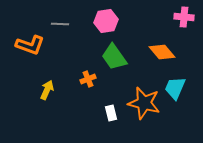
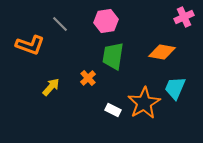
pink cross: rotated 30 degrees counterclockwise
gray line: rotated 42 degrees clockwise
orange diamond: rotated 40 degrees counterclockwise
green trapezoid: moved 1 px left, 1 px up; rotated 44 degrees clockwise
orange cross: moved 1 px up; rotated 21 degrees counterclockwise
yellow arrow: moved 4 px right, 3 px up; rotated 18 degrees clockwise
orange star: rotated 28 degrees clockwise
white rectangle: moved 2 px right, 3 px up; rotated 49 degrees counterclockwise
